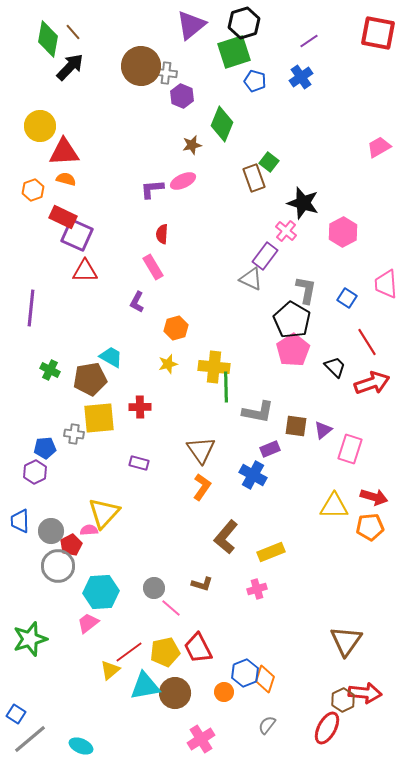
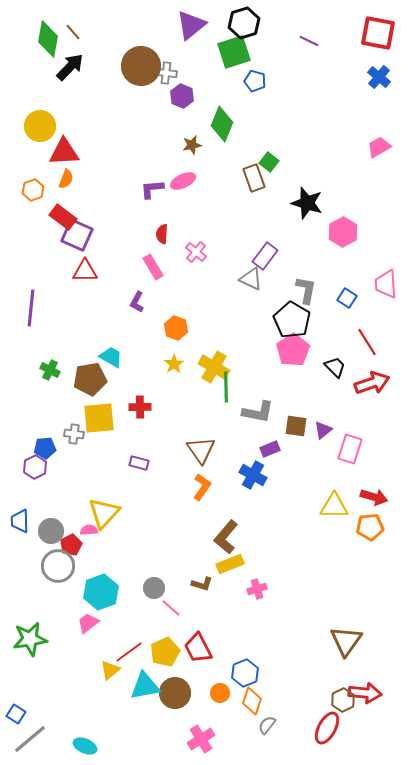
purple line at (309, 41): rotated 60 degrees clockwise
blue cross at (301, 77): moved 78 px right; rotated 15 degrees counterclockwise
orange semicircle at (66, 179): rotated 96 degrees clockwise
black star at (303, 203): moved 4 px right
red rectangle at (63, 217): rotated 12 degrees clockwise
pink cross at (286, 231): moved 90 px left, 21 px down
orange hexagon at (176, 328): rotated 25 degrees counterclockwise
yellow star at (168, 364): moved 6 px right; rotated 18 degrees counterclockwise
yellow cross at (214, 367): rotated 24 degrees clockwise
purple hexagon at (35, 472): moved 5 px up
yellow rectangle at (271, 552): moved 41 px left, 12 px down
cyan hexagon at (101, 592): rotated 16 degrees counterclockwise
green star at (30, 639): rotated 8 degrees clockwise
yellow pentagon at (165, 652): rotated 12 degrees counterclockwise
orange diamond at (265, 679): moved 13 px left, 22 px down
orange circle at (224, 692): moved 4 px left, 1 px down
cyan ellipse at (81, 746): moved 4 px right
